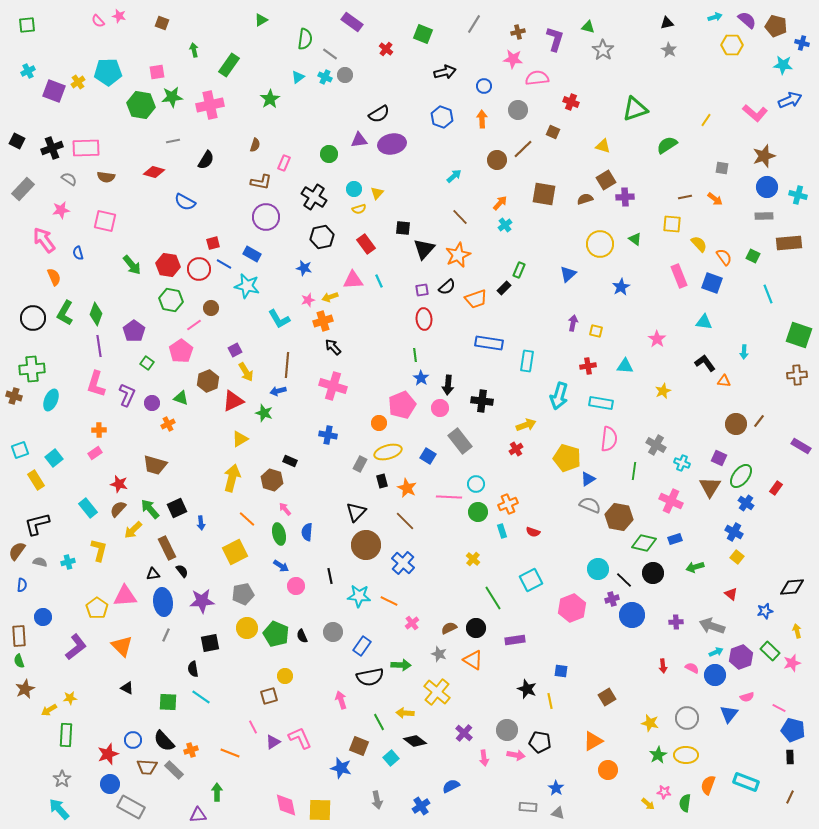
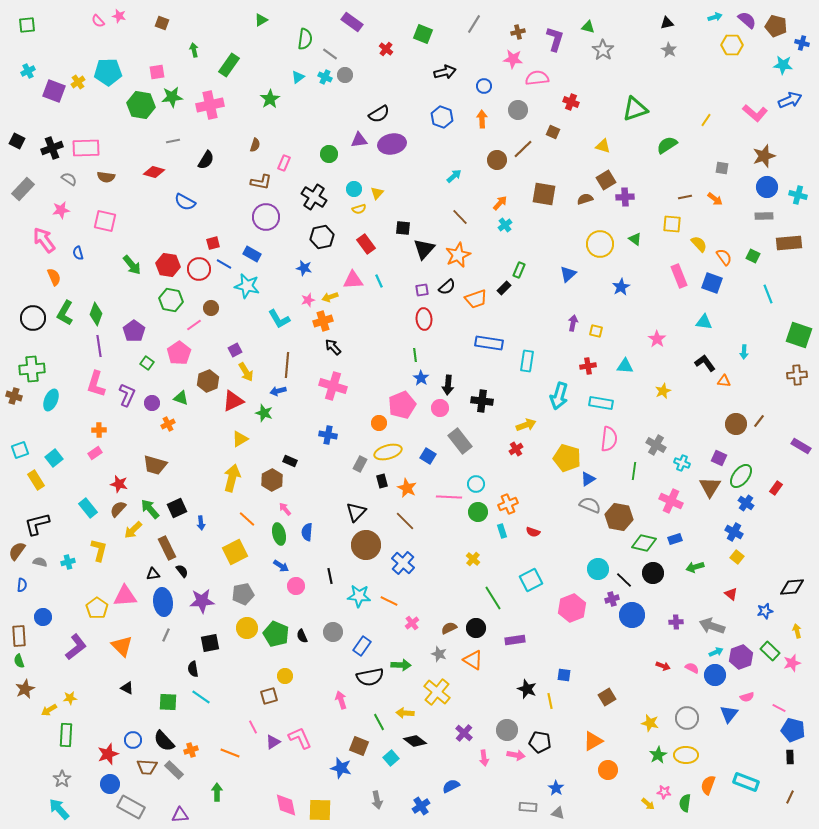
pink pentagon at (181, 351): moved 2 px left, 2 px down
brown hexagon at (272, 480): rotated 15 degrees clockwise
red arrow at (663, 666): rotated 64 degrees counterclockwise
blue square at (561, 671): moved 3 px right, 4 px down
purple triangle at (198, 815): moved 18 px left
